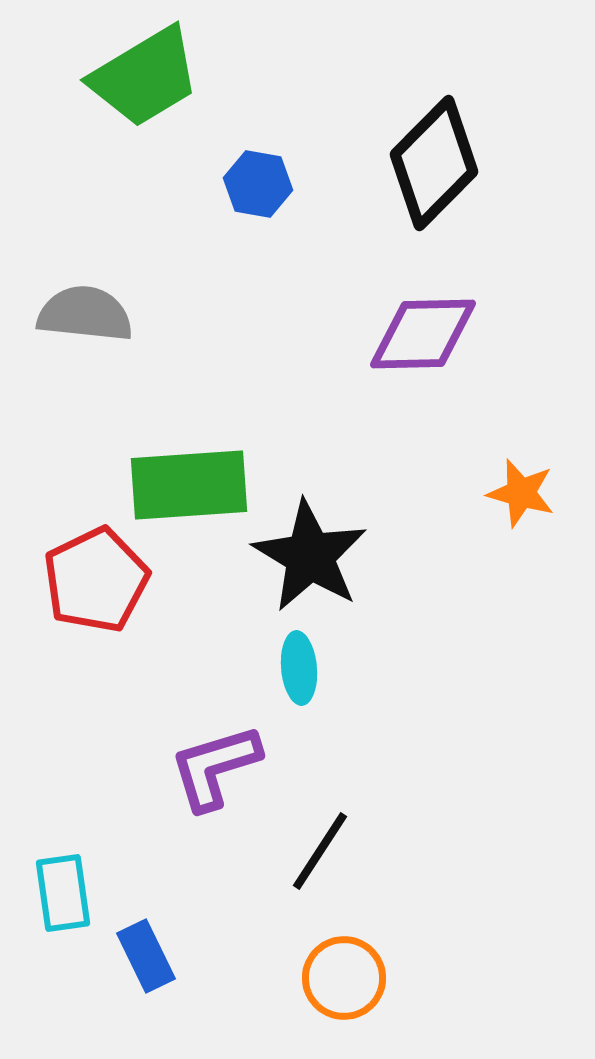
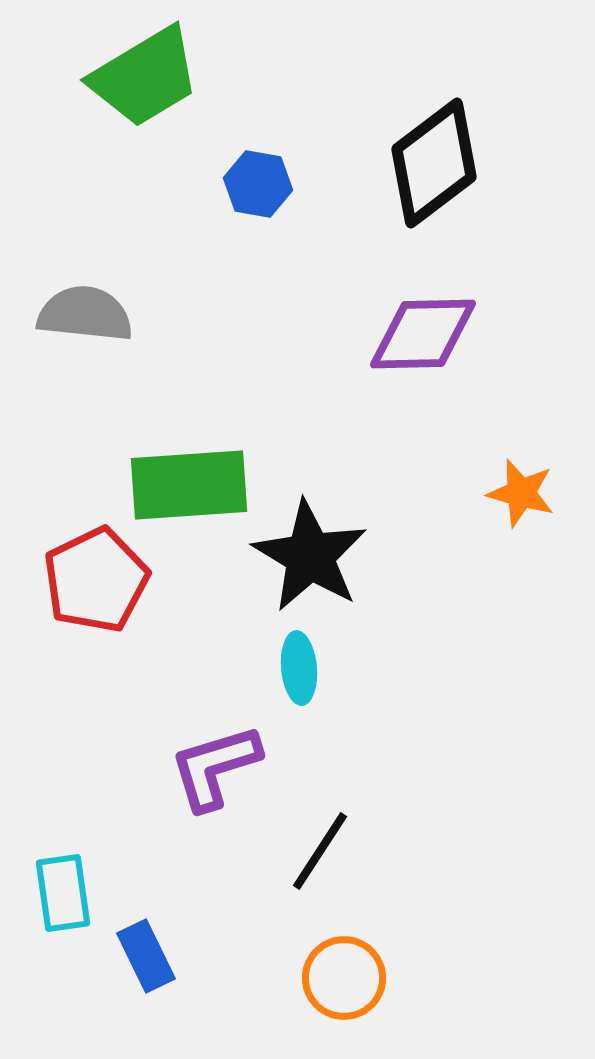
black diamond: rotated 8 degrees clockwise
